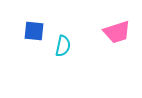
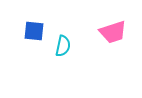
pink trapezoid: moved 4 px left
